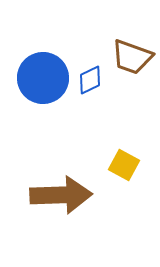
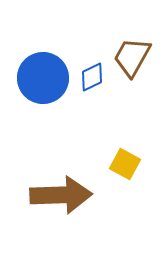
brown trapezoid: rotated 99 degrees clockwise
blue diamond: moved 2 px right, 3 px up
yellow square: moved 1 px right, 1 px up
